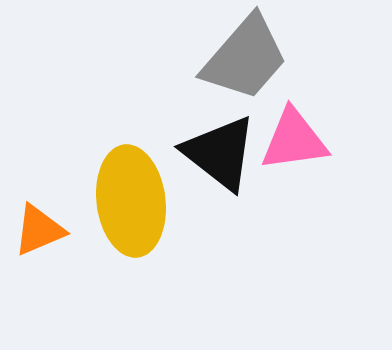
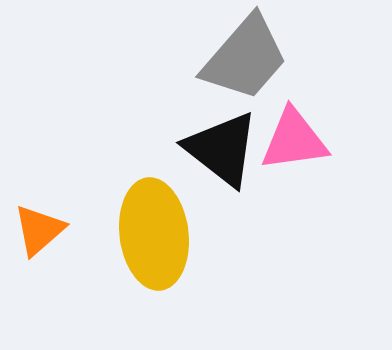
black triangle: moved 2 px right, 4 px up
yellow ellipse: moved 23 px right, 33 px down
orange triangle: rotated 18 degrees counterclockwise
